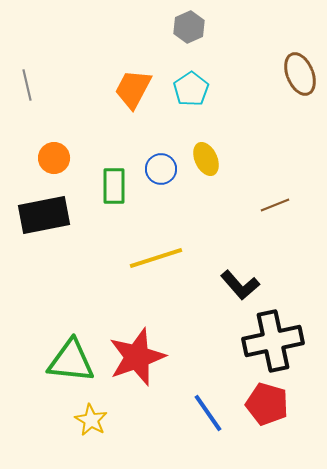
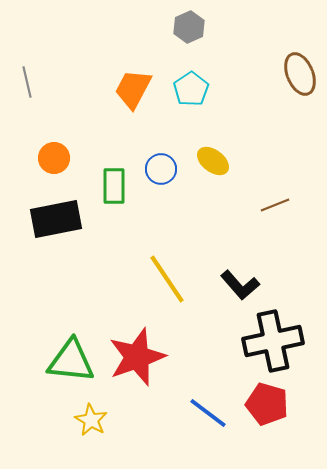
gray line: moved 3 px up
yellow ellipse: moved 7 px right, 2 px down; rotated 28 degrees counterclockwise
black rectangle: moved 12 px right, 4 px down
yellow line: moved 11 px right, 21 px down; rotated 74 degrees clockwise
blue line: rotated 18 degrees counterclockwise
